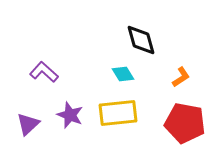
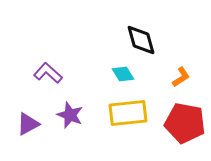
purple L-shape: moved 4 px right, 1 px down
yellow rectangle: moved 10 px right
purple triangle: rotated 15 degrees clockwise
